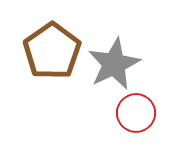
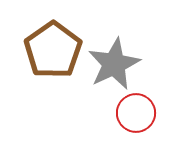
brown pentagon: moved 1 px right, 1 px up
